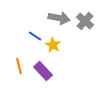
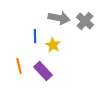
blue line: rotated 56 degrees clockwise
